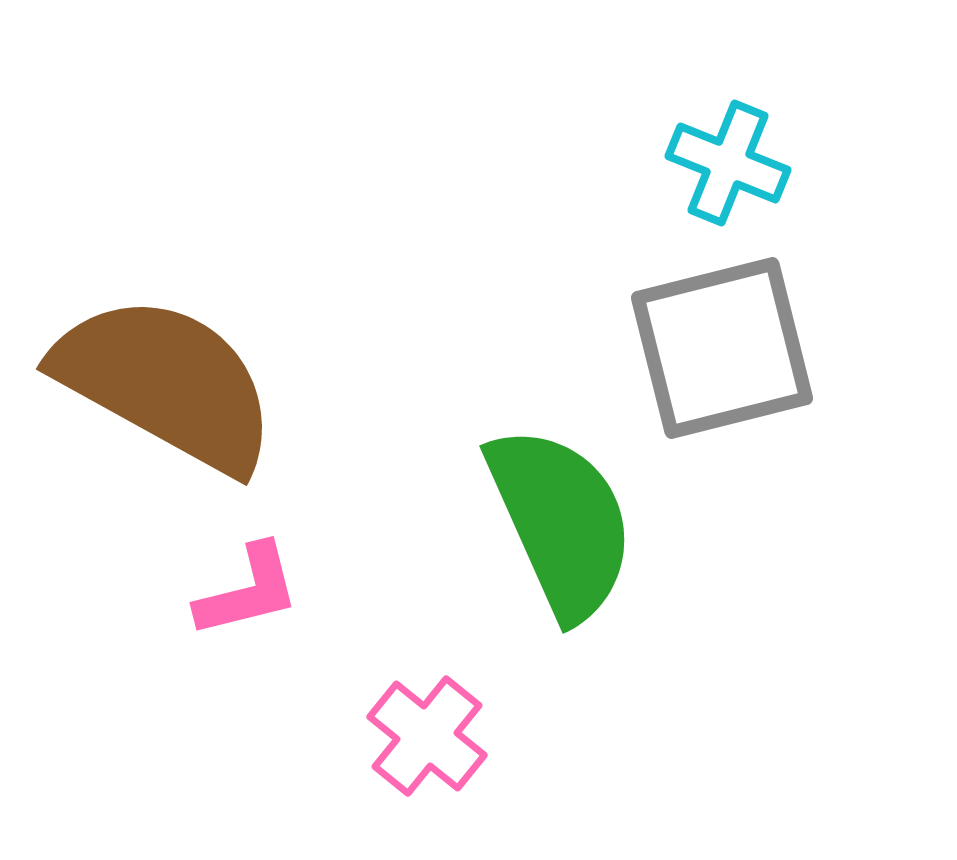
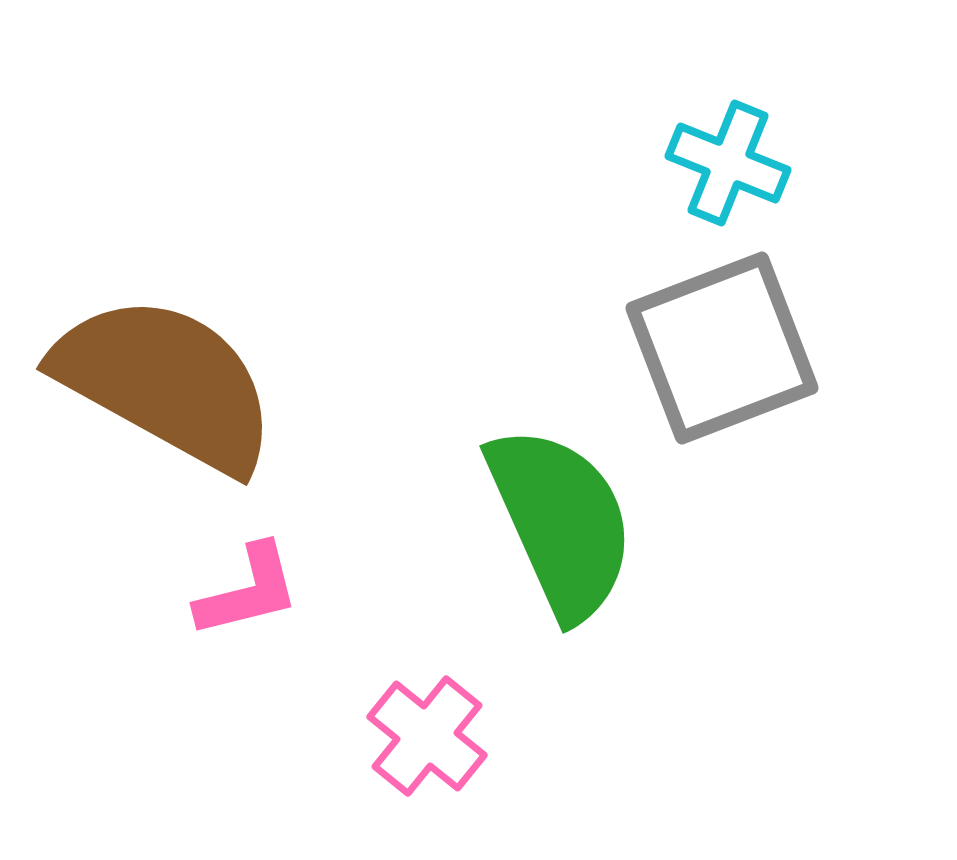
gray square: rotated 7 degrees counterclockwise
